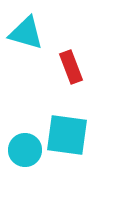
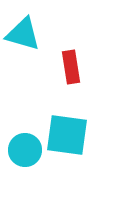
cyan triangle: moved 3 px left, 1 px down
red rectangle: rotated 12 degrees clockwise
